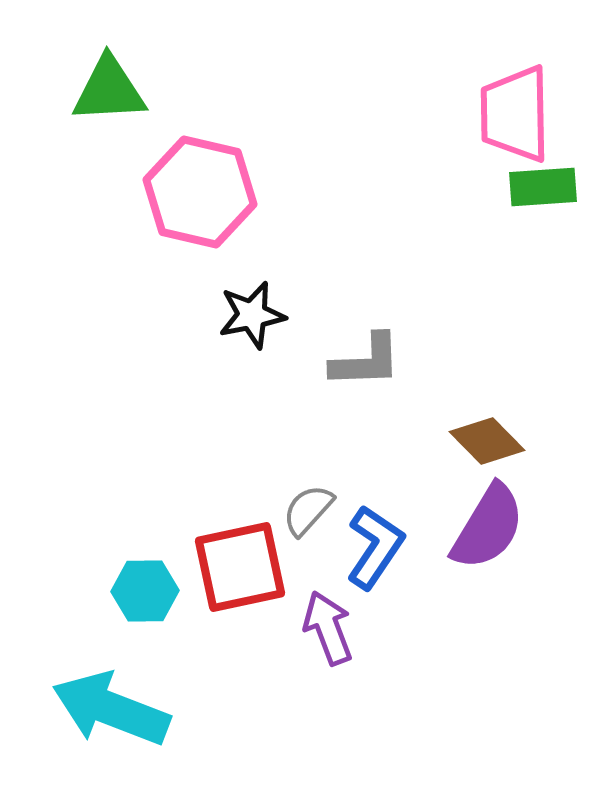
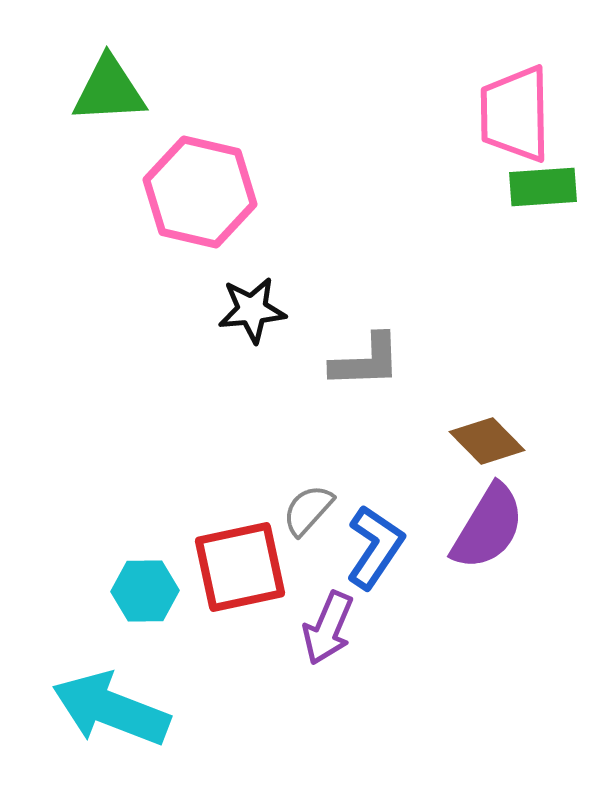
black star: moved 5 px up; rotated 6 degrees clockwise
purple arrow: rotated 136 degrees counterclockwise
